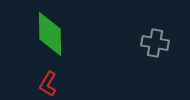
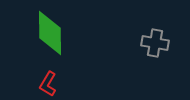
green diamond: moved 1 px up
